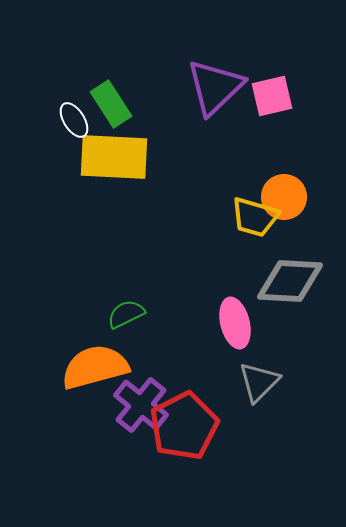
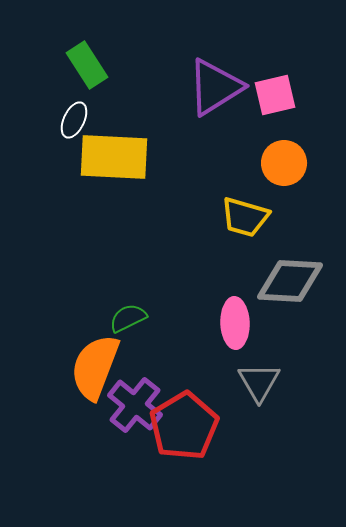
purple triangle: rotated 12 degrees clockwise
pink square: moved 3 px right, 1 px up
green rectangle: moved 24 px left, 39 px up
white ellipse: rotated 57 degrees clockwise
orange circle: moved 34 px up
yellow trapezoid: moved 10 px left
green semicircle: moved 2 px right, 4 px down
pink ellipse: rotated 12 degrees clockwise
orange semicircle: rotated 54 degrees counterclockwise
gray triangle: rotated 15 degrees counterclockwise
purple cross: moved 6 px left
red pentagon: rotated 4 degrees counterclockwise
